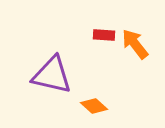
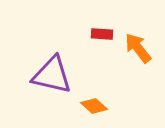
red rectangle: moved 2 px left, 1 px up
orange arrow: moved 3 px right, 4 px down
